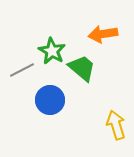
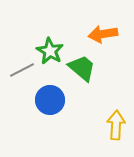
green star: moved 2 px left
yellow arrow: rotated 20 degrees clockwise
